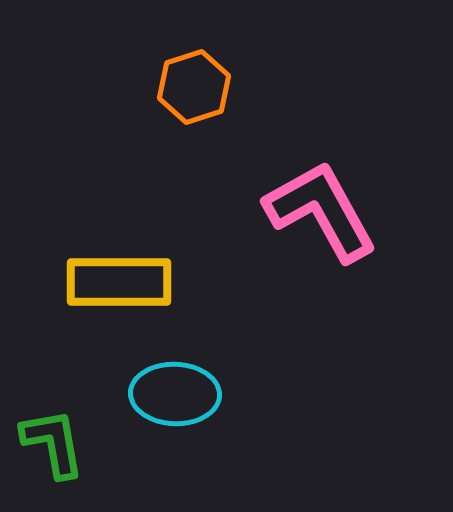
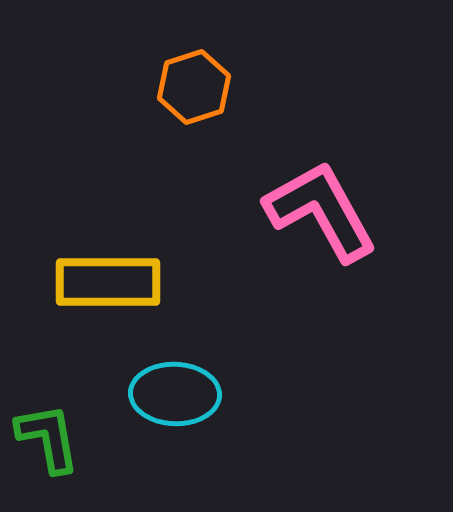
yellow rectangle: moved 11 px left
green L-shape: moved 5 px left, 5 px up
